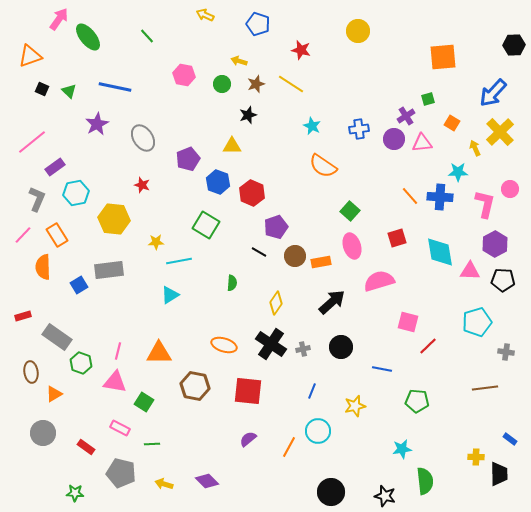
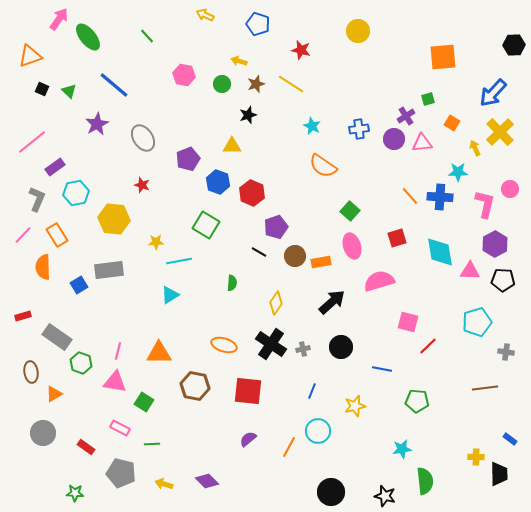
blue line at (115, 87): moved 1 px left, 2 px up; rotated 28 degrees clockwise
